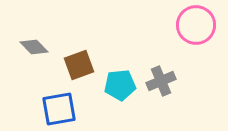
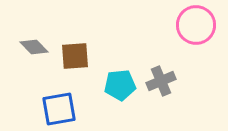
brown square: moved 4 px left, 9 px up; rotated 16 degrees clockwise
